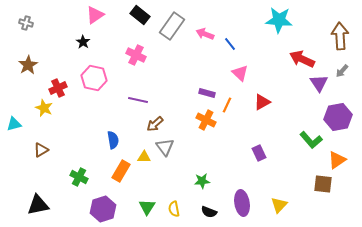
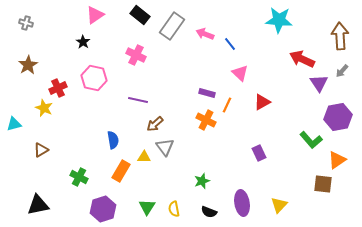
green star at (202, 181): rotated 14 degrees counterclockwise
